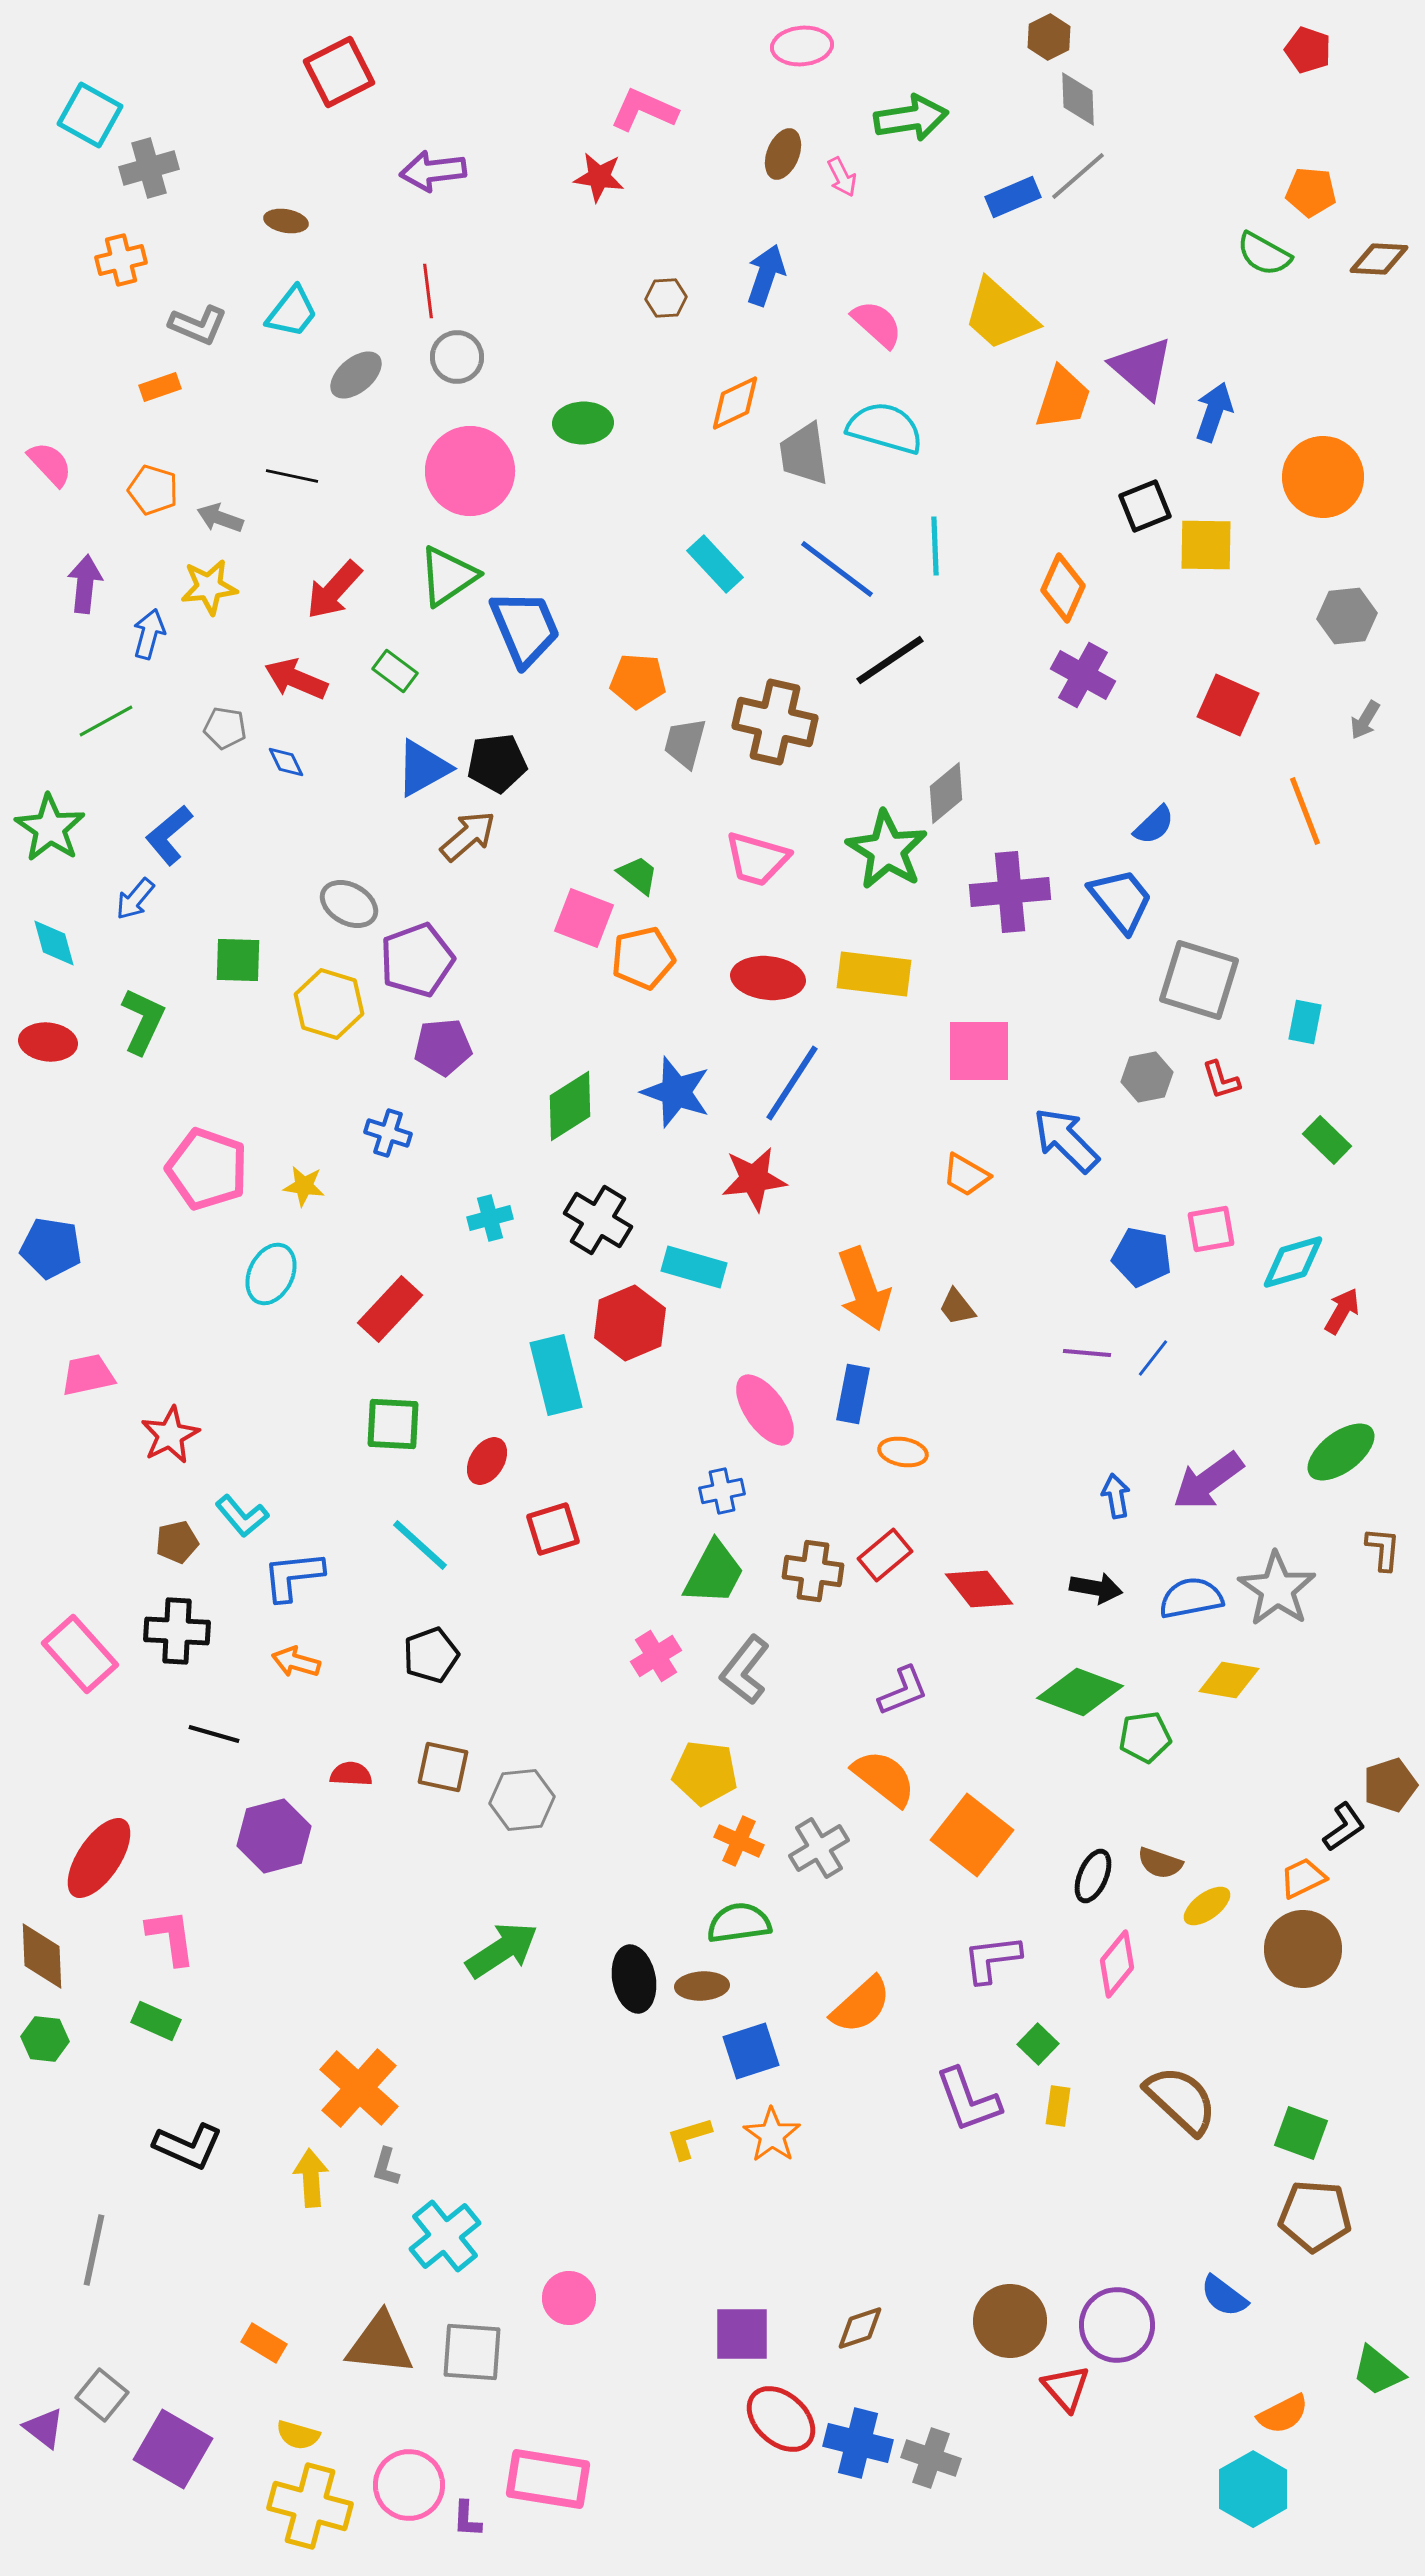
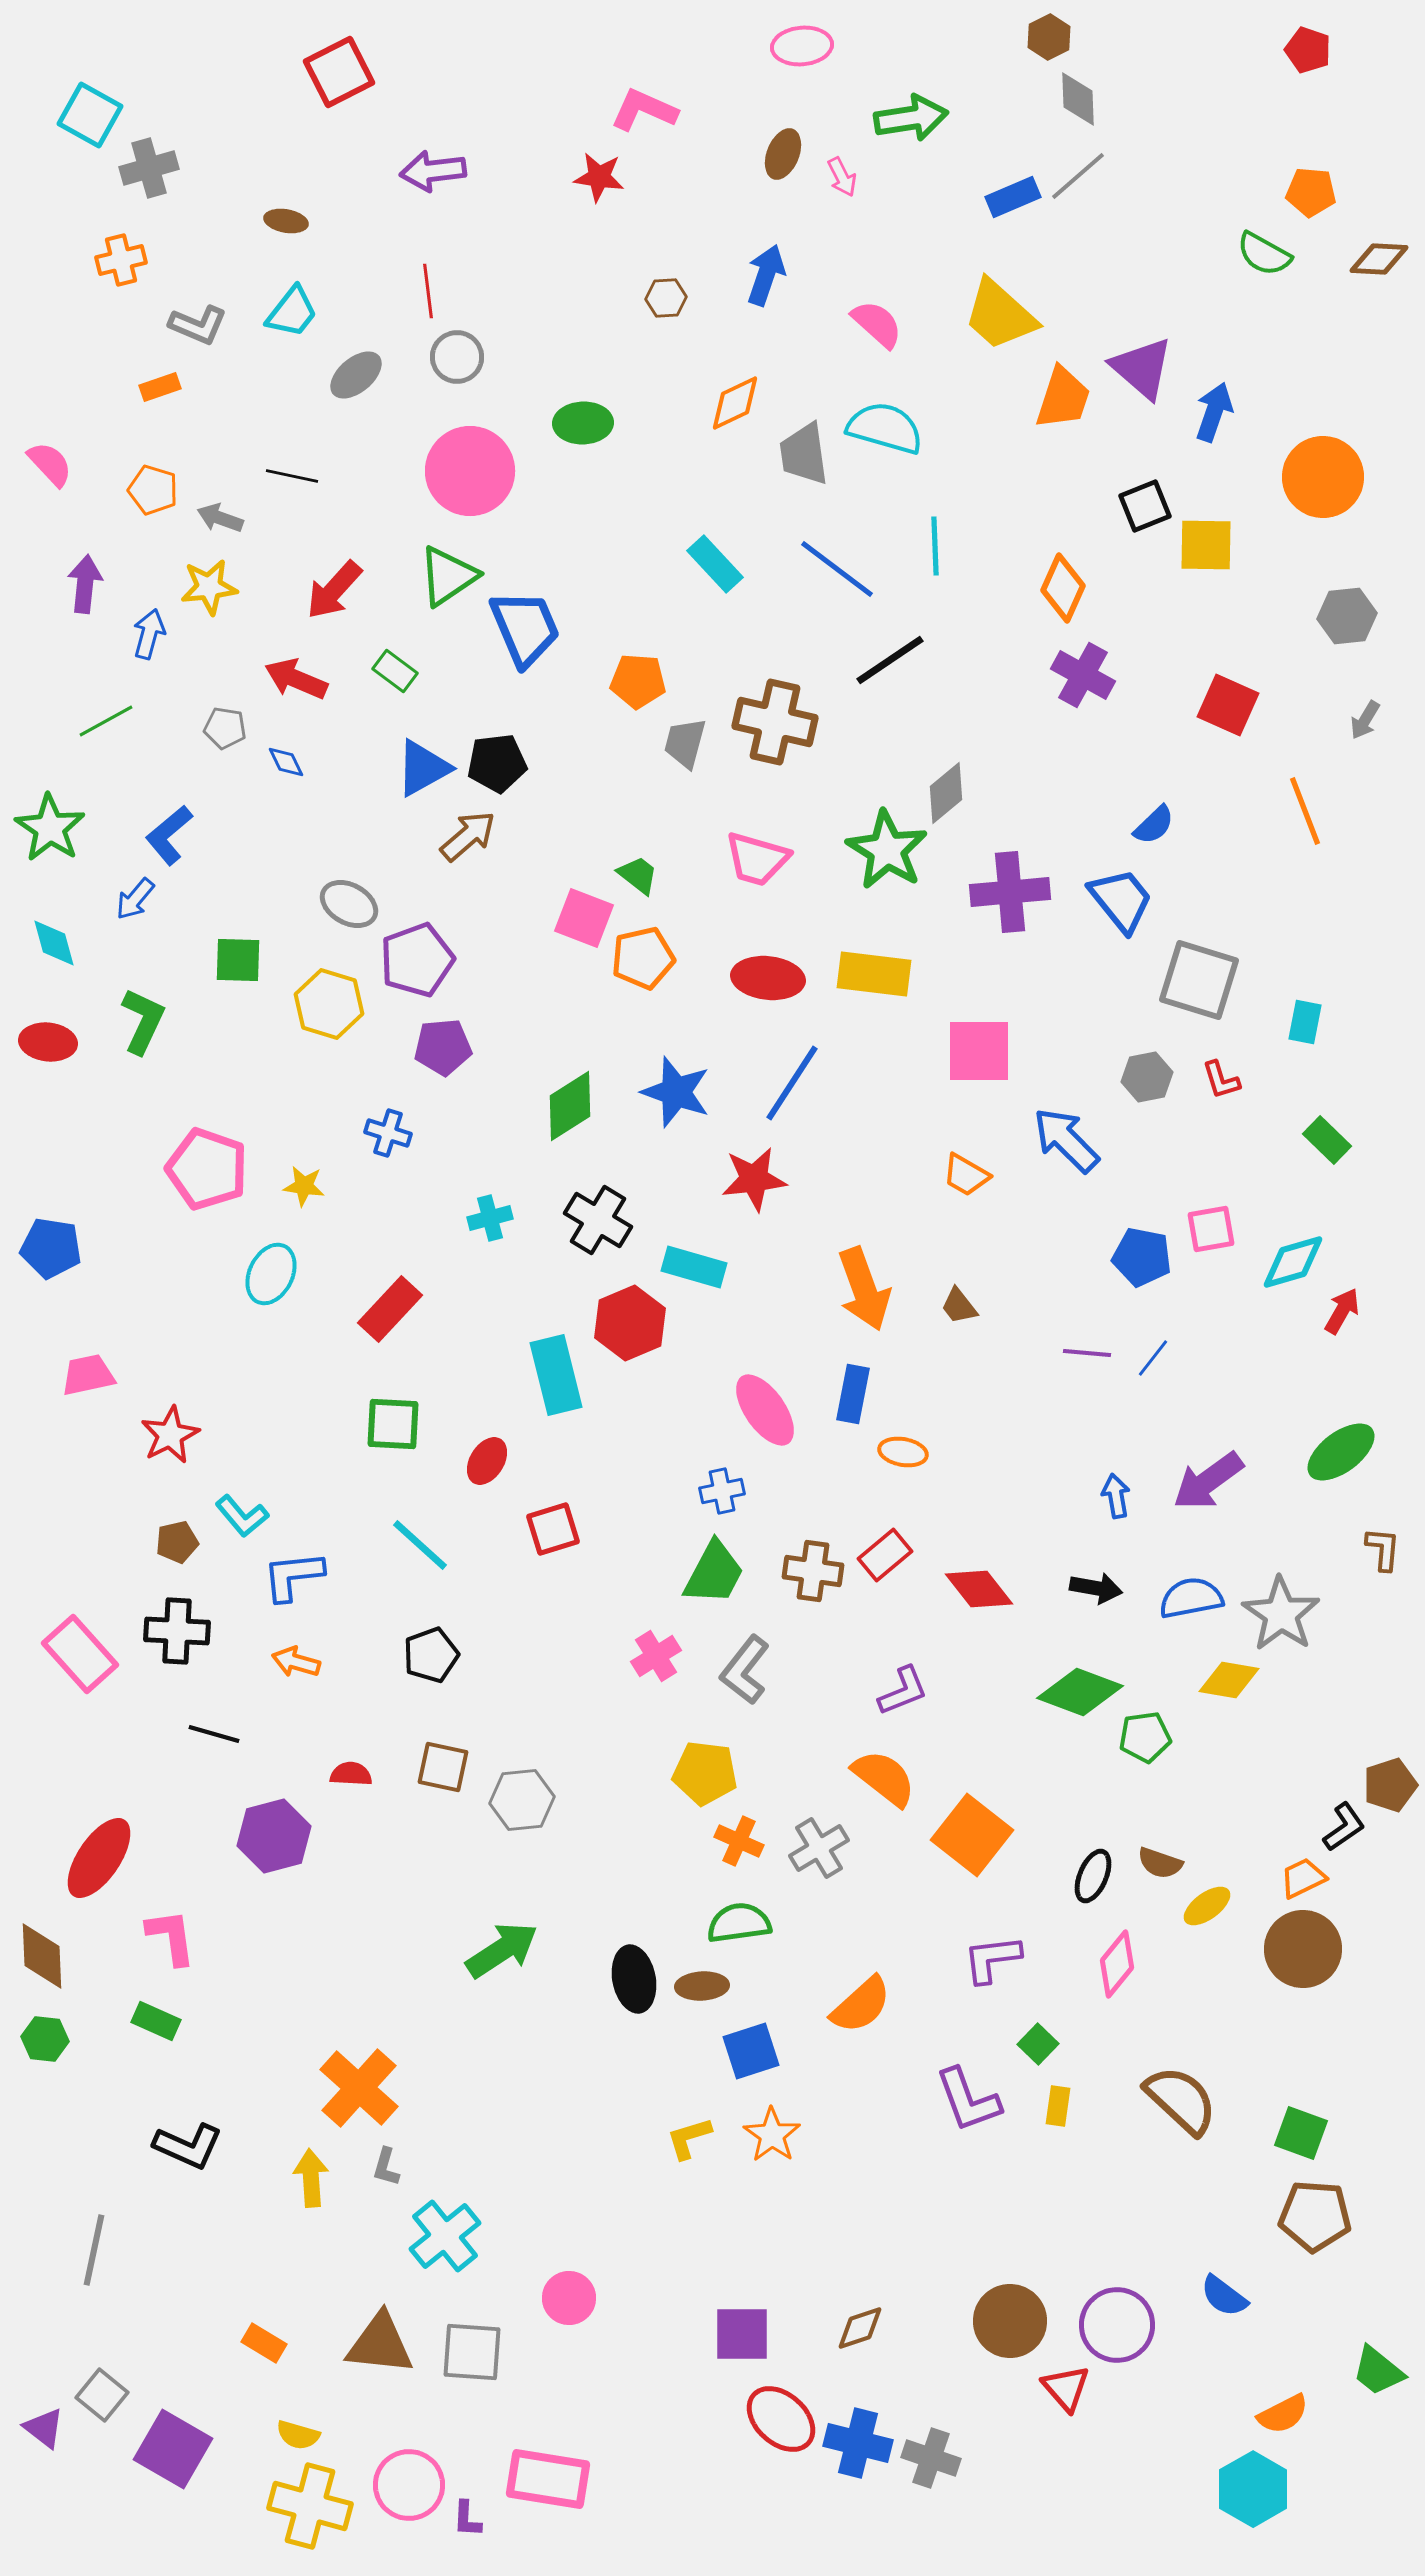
brown trapezoid at (957, 1307): moved 2 px right, 1 px up
gray star at (1277, 1589): moved 4 px right, 25 px down
